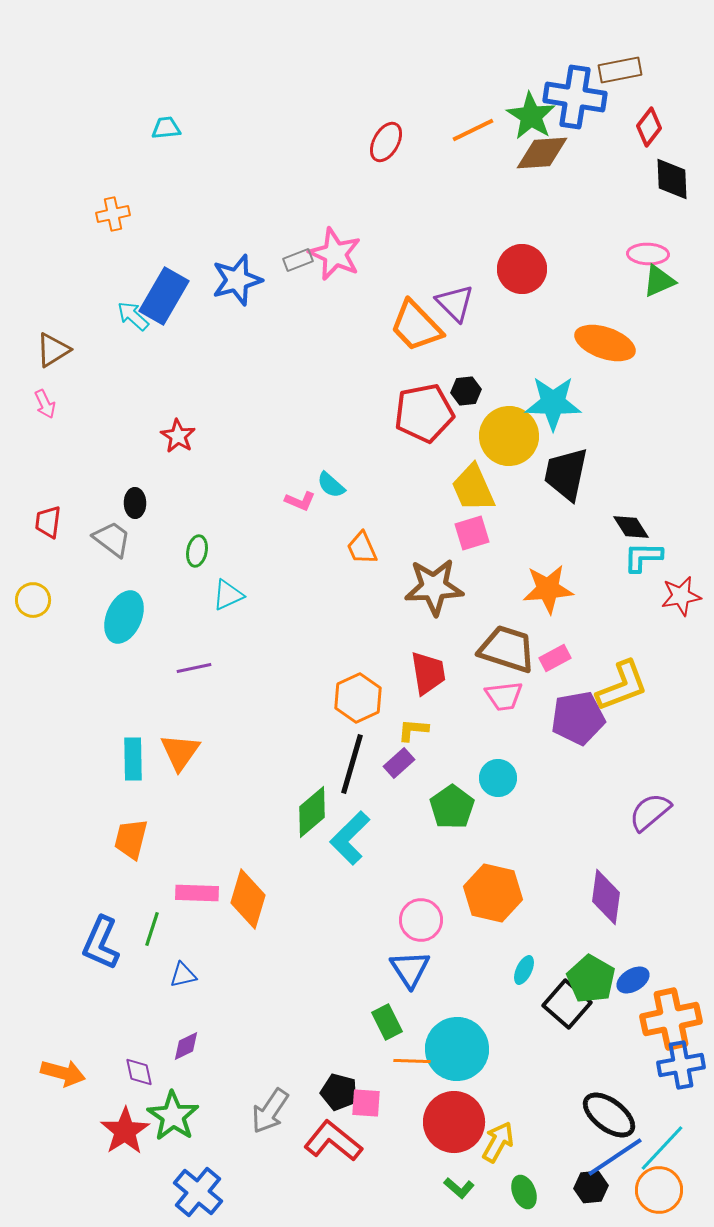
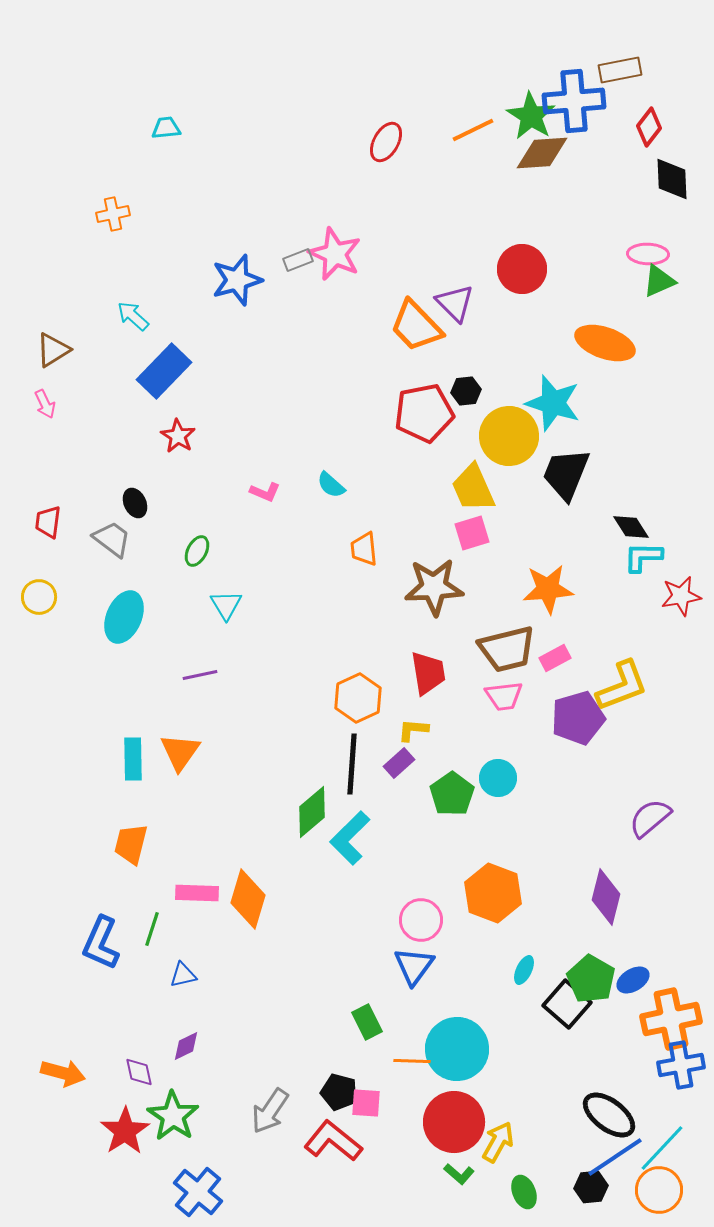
blue cross at (575, 97): moved 1 px left, 4 px down; rotated 14 degrees counterclockwise
blue rectangle at (164, 296): moved 75 px down; rotated 14 degrees clockwise
cyan star at (553, 403): rotated 16 degrees clockwise
black trapezoid at (566, 474): rotated 10 degrees clockwise
pink L-shape at (300, 501): moved 35 px left, 9 px up
black ellipse at (135, 503): rotated 24 degrees counterclockwise
orange trapezoid at (362, 548): moved 2 px right, 1 px down; rotated 18 degrees clockwise
green ellipse at (197, 551): rotated 16 degrees clockwise
cyan triangle at (228, 595): moved 2 px left, 10 px down; rotated 36 degrees counterclockwise
yellow circle at (33, 600): moved 6 px right, 3 px up
brown trapezoid at (507, 649): rotated 148 degrees clockwise
purple line at (194, 668): moved 6 px right, 7 px down
purple pentagon at (578, 718): rotated 6 degrees counterclockwise
black line at (352, 764): rotated 12 degrees counterclockwise
green pentagon at (452, 807): moved 13 px up
purple semicircle at (650, 812): moved 6 px down
orange trapezoid at (131, 839): moved 5 px down
orange hexagon at (493, 893): rotated 8 degrees clockwise
purple diamond at (606, 897): rotated 6 degrees clockwise
blue triangle at (410, 969): moved 4 px right, 3 px up; rotated 9 degrees clockwise
green rectangle at (387, 1022): moved 20 px left
green L-shape at (459, 1188): moved 14 px up
